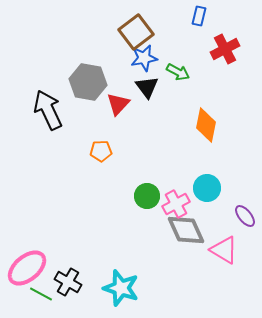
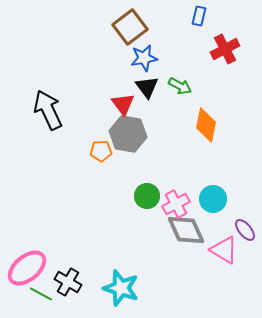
brown square: moved 6 px left, 5 px up
green arrow: moved 2 px right, 14 px down
gray hexagon: moved 40 px right, 52 px down
red triangle: moved 5 px right; rotated 20 degrees counterclockwise
cyan circle: moved 6 px right, 11 px down
purple ellipse: moved 14 px down
